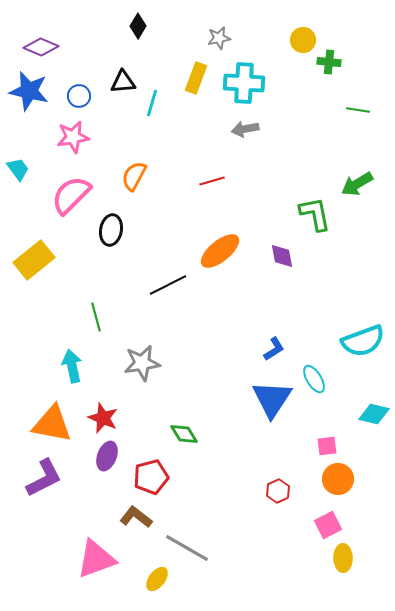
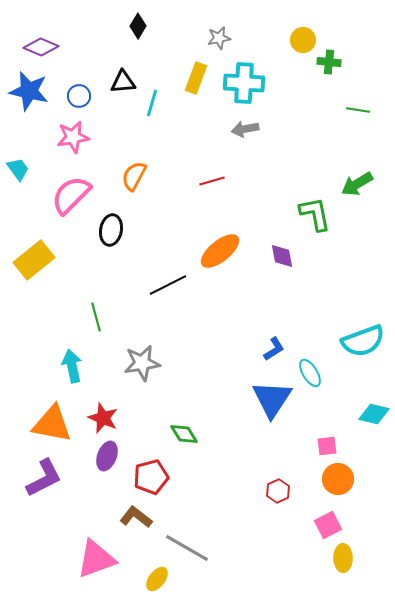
cyan ellipse at (314, 379): moved 4 px left, 6 px up
